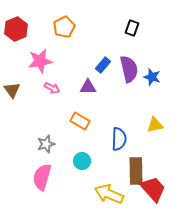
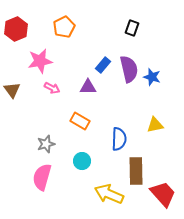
red trapezoid: moved 10 px right, 5 px down
